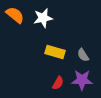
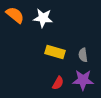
white star: rotated 18 degrees clockwise
gray semicircle: rotated 24 degrees clockwise
purple star: moved 1 px right
